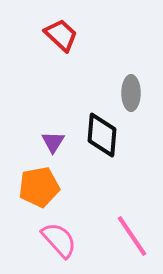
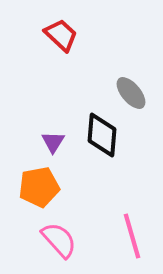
gray ellipse: rotated 40 degrees counterclockwise
pink line: rotated 18 degrees clockwise
